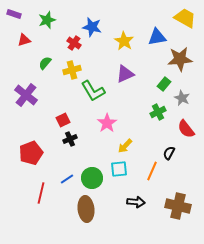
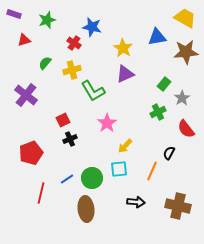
yellow star: moved 1 px left, 7 px down
brown star: moved 6 px right, 7 px up
gray star: rotated 14 degrees clockwise
